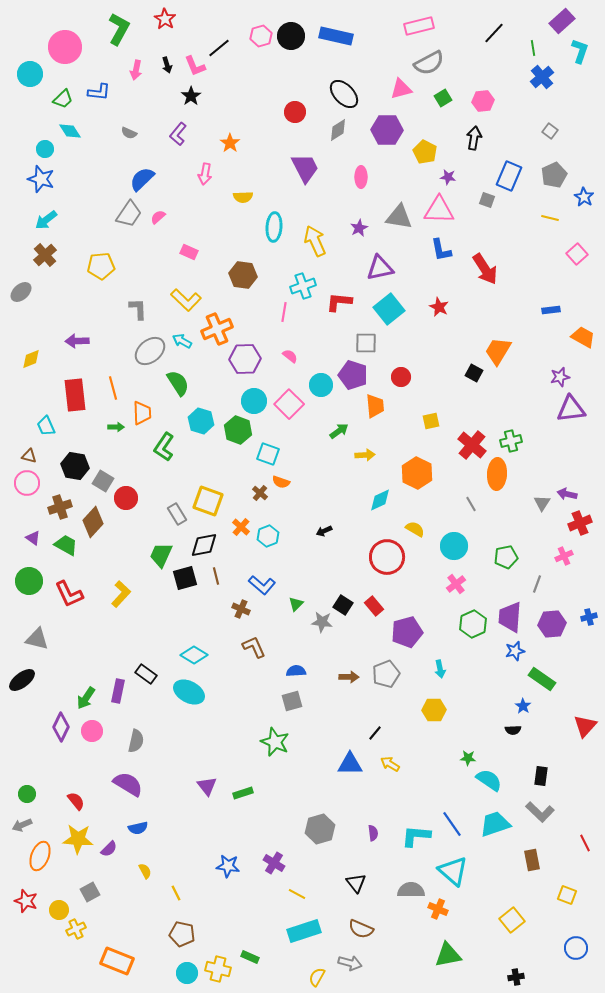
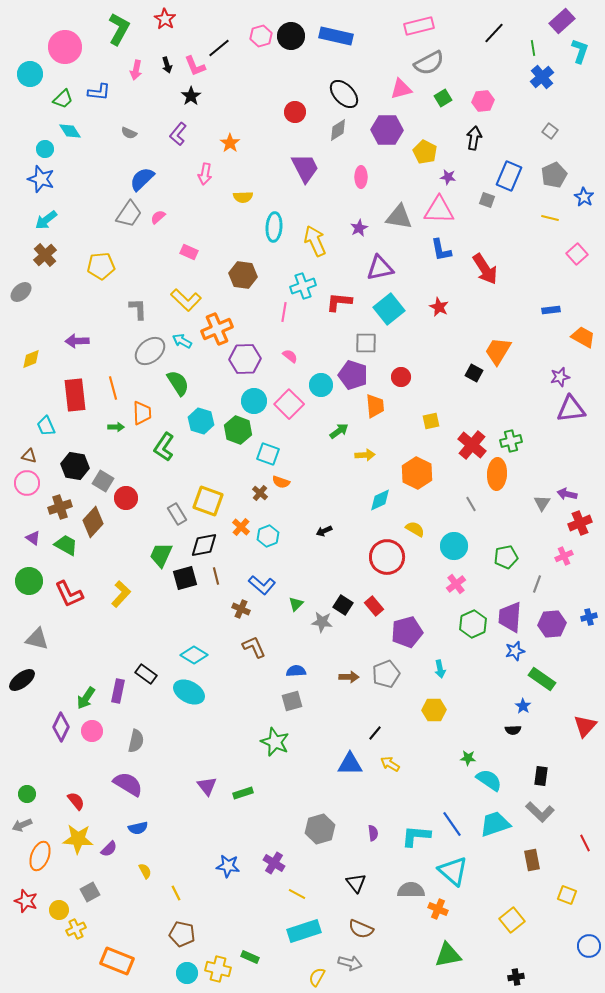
blue circle at (576, 948): moved 13 px right, 2 px up
